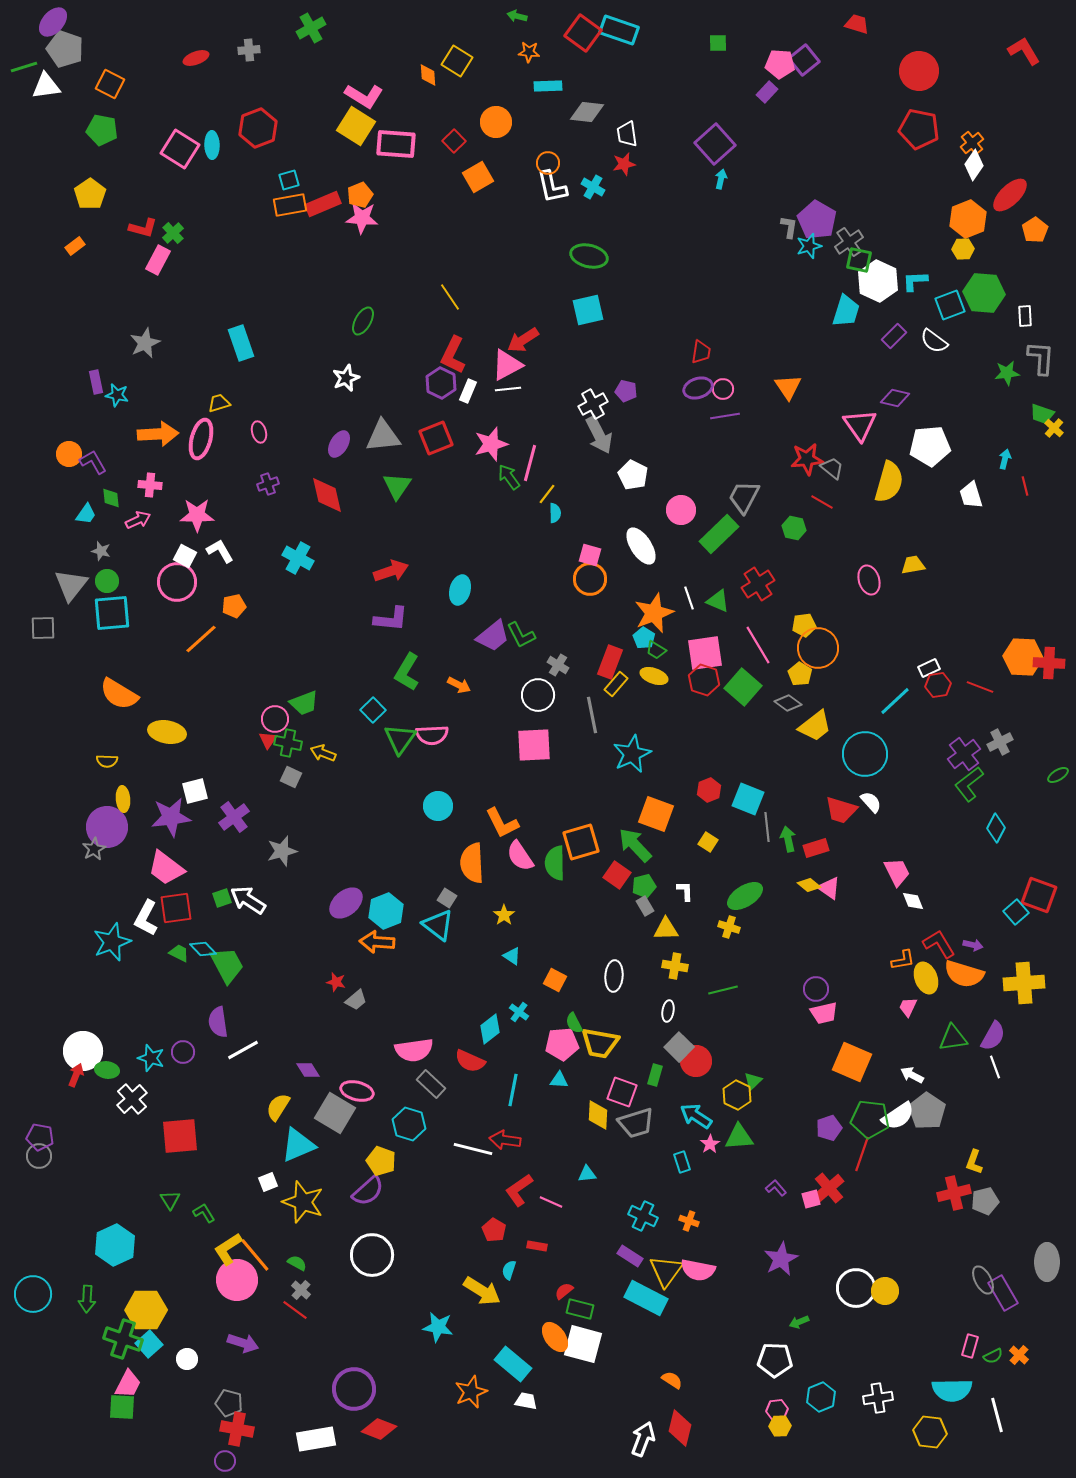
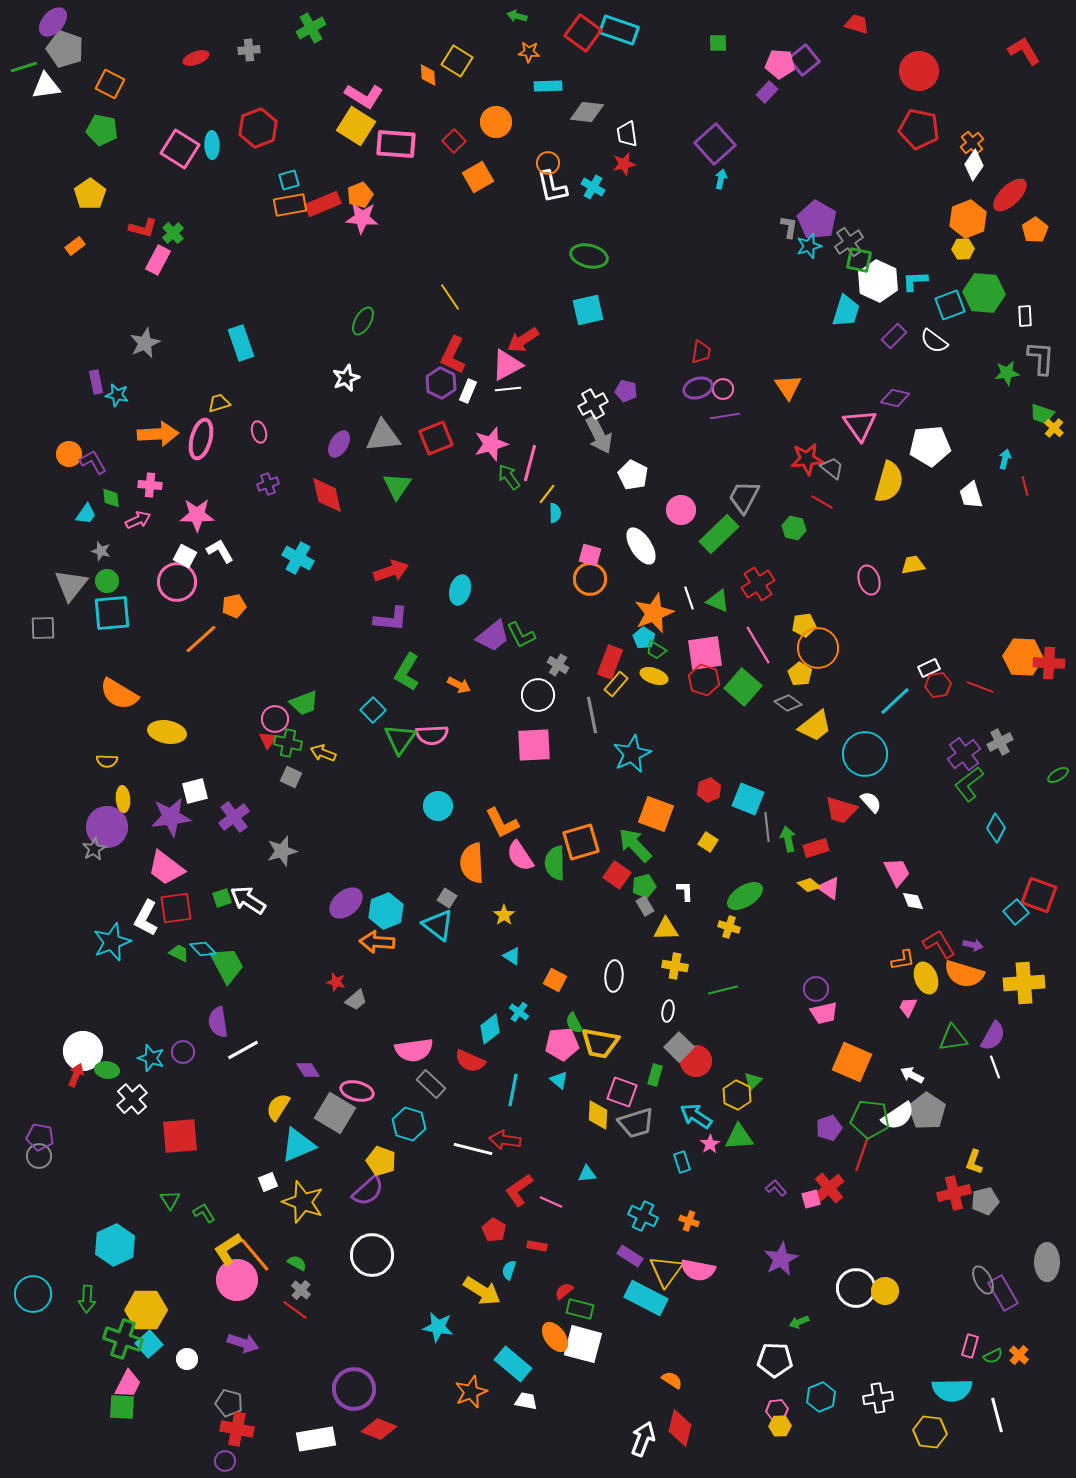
cyan triangle at (559, 1080): rotated 36 degrees clockwise
